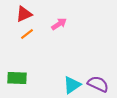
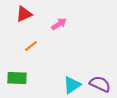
orange line: moved 4 px right, 12 px down
purple semicircle: moved 2 px right
